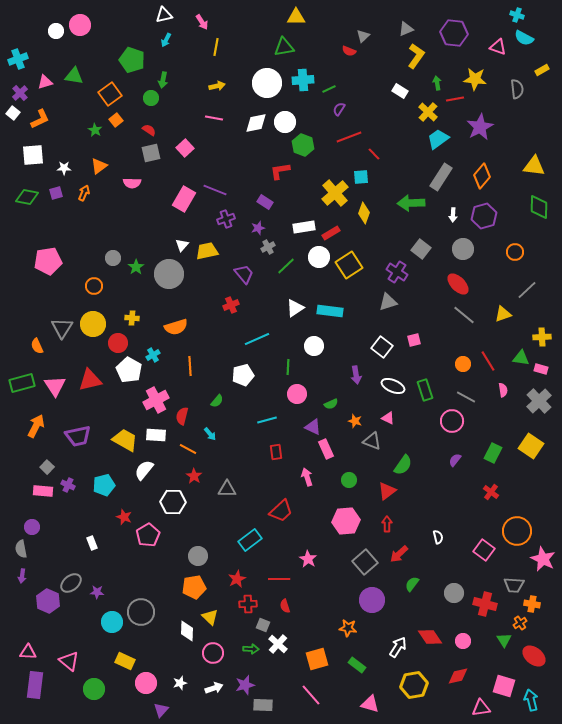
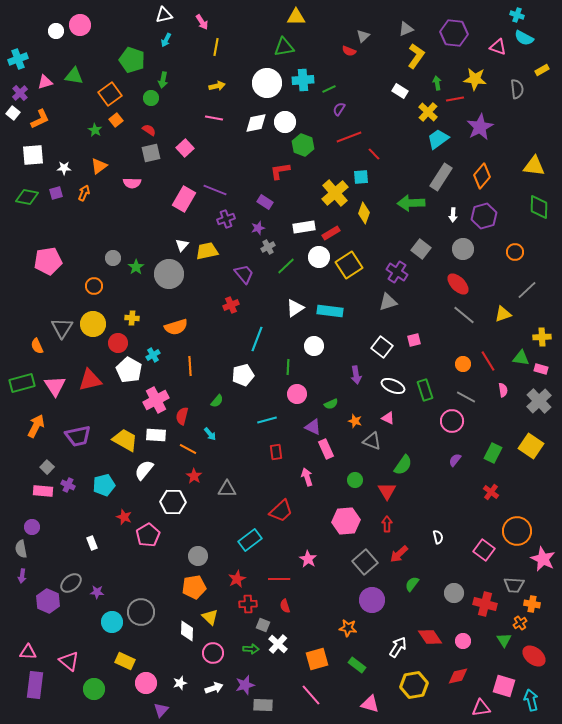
cyan line at (257, 339): rotated 45 degrees counterclockwise
green circle at (349, 480): moved 6 px right
red triangle at (387, 491): rotated 24 degrees counterclockwise
